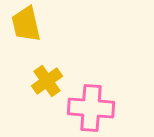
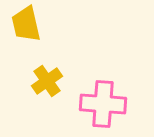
pink cross: moved 12 px right, 4 px up
